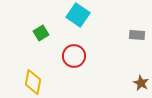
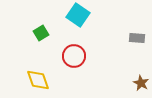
gray rectangle: moved 3 px down
yellow diamond: moved 5 px right, 2 px up; rotated 30 degrees counterclockwise
